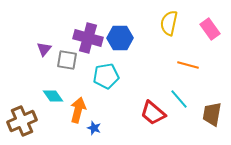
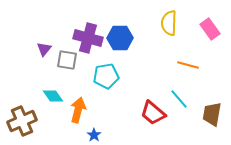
yellow semicircle: rotated 10 degrees counterclockwise
blue star: moved 7 px down; rotated 16 degrees clockwise
